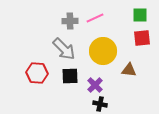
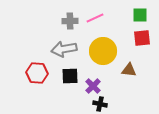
gray arrow: rotated 125 degrees clockwise
purple cross: moved 2 px left, 1 px down
